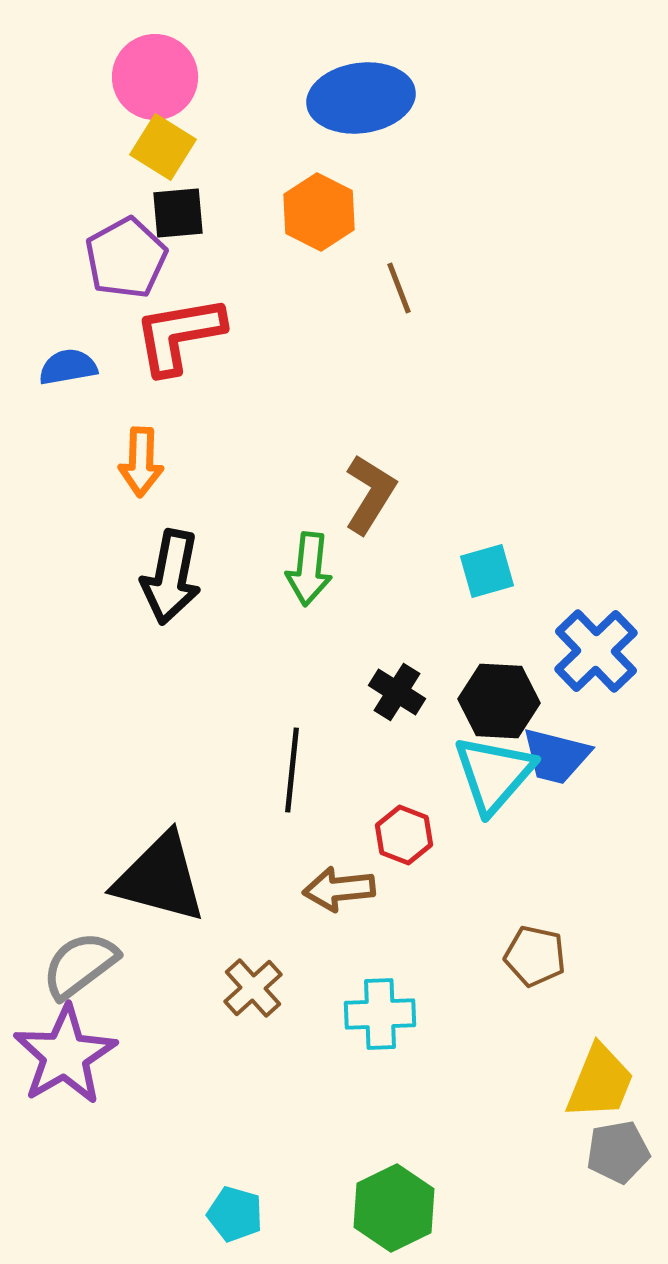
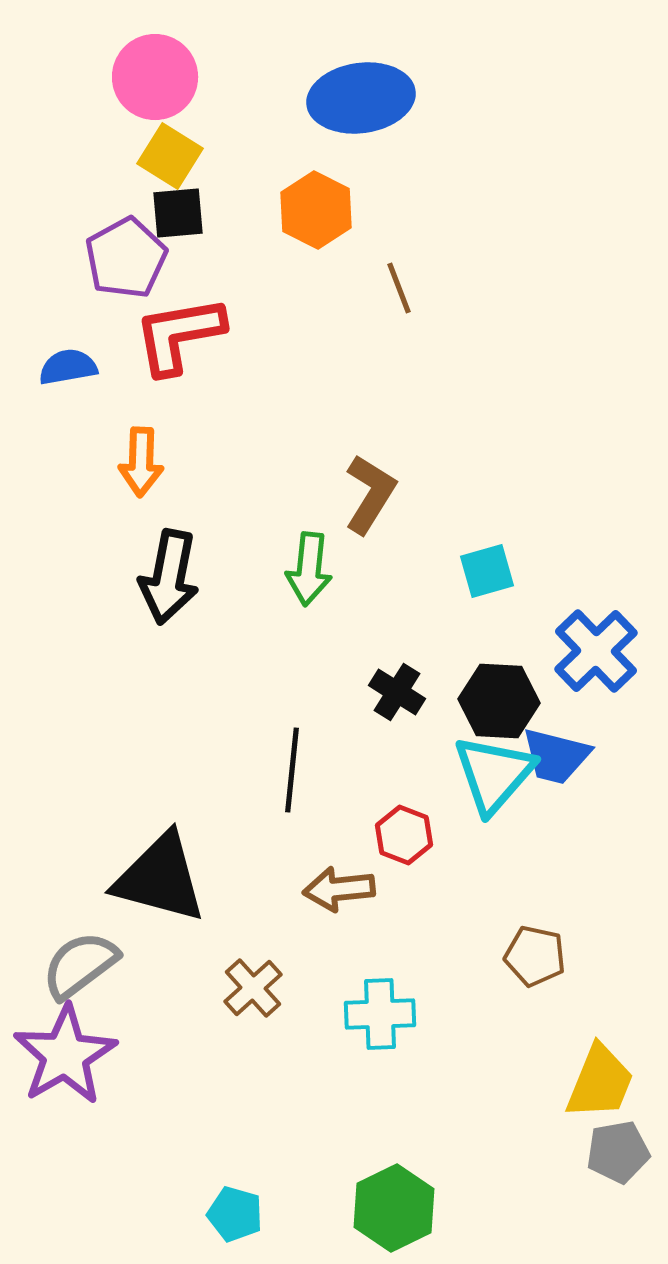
yellow square: moved 7 px right, 9 px down
orange hexagon: moved 3 px left, 2 px up
black arrow: moved 2 px left
